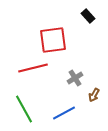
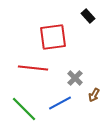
red square: moved 3 px up
red line: rotated 20 degrees clockwise
gray cross: rotated 14 degrees counterclockwise
green line: rotated 16 degrees counterclockwise
blue line: moved 4 px left, 10 px up
